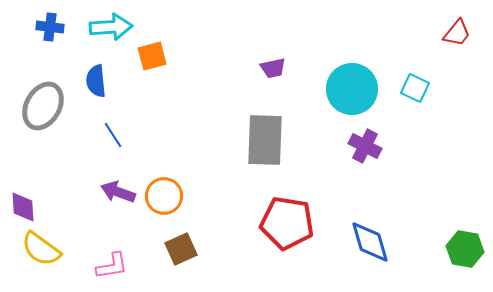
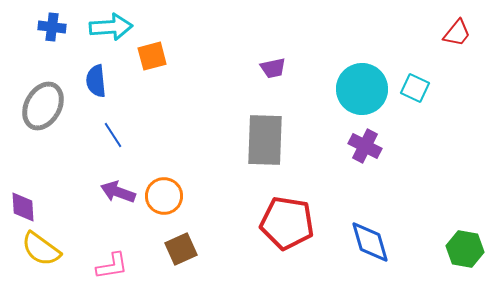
blue cross: moved 2 px right
cyan circle: moved 10 px right
